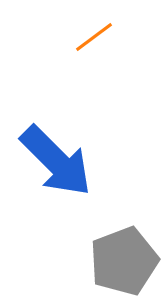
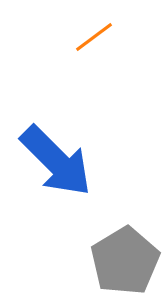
gray pentagon: moved 1 px right; rotated 10 degrees counterclockwise
